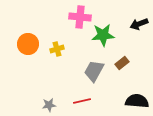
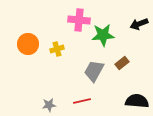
pink cross: moved 1 px left, 3 px down
